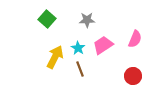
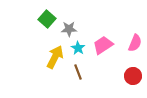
gray star: moved 18 px left, 9 px down
pink semicircle: moved 4 px down
brown line: moved 2 px left, 3 px down
